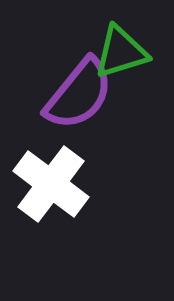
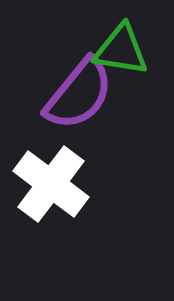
green triangle: moved 2 px up; rotated 26 degrees clockwise
